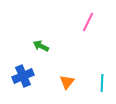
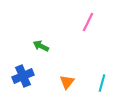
cyan line: rotated 12 degrees clockwise
